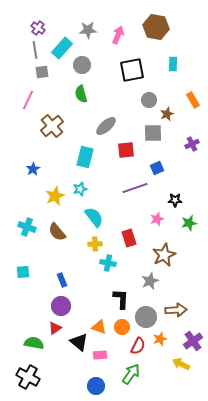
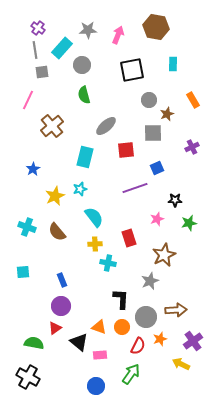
green semicircle at (81, 94): moved 3 px right, 1 px down
purple cross at (192, 144): moved 3 px down
